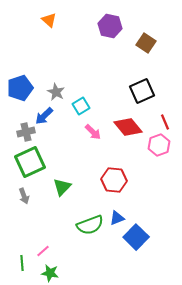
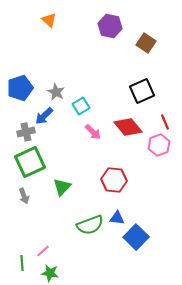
blue triangle: rotated 28 degrees clockwise
